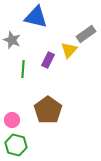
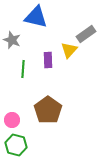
purple rectangle: rotated 28 degrees counterclockwise
